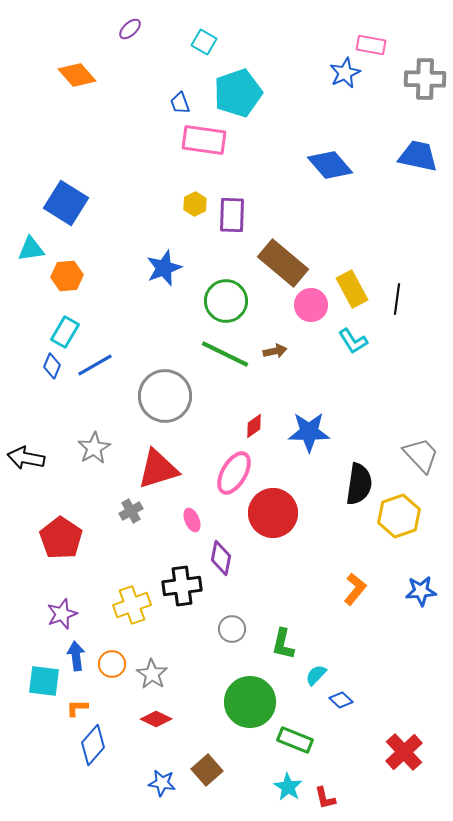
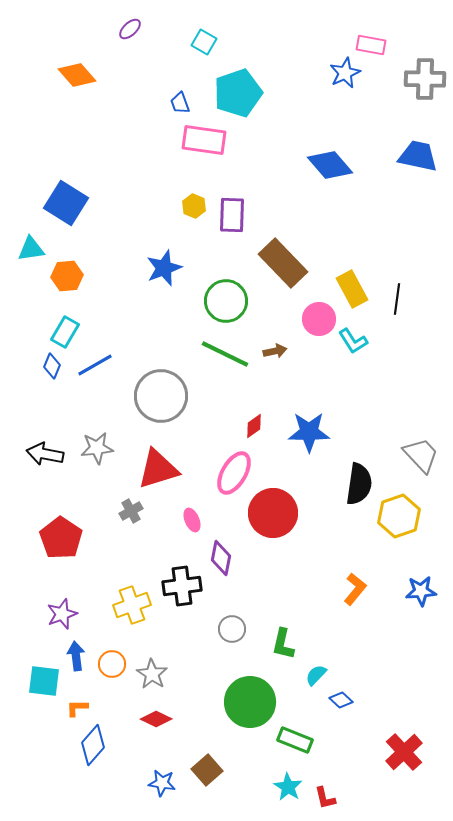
yellow hexagon at (195, 204): moved 1 px left, 2 px down; rotated 10 degrees counterclockwise
brown rectangle at (283, 263): rotated 6 degrees clockwise
pink circle at (311, 305): moved 8 px right, 14 px down
gray circle at (165, 396): moved 4 px left
gray star at (94, 448): moved 3 px right; rotated 24 degrees clockwise
black arrow at (26, 458): moved 19 px right, 4 px up
